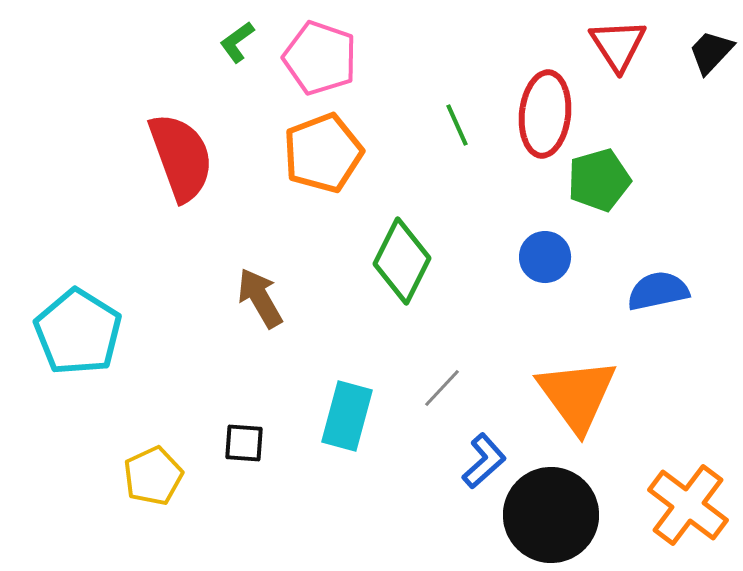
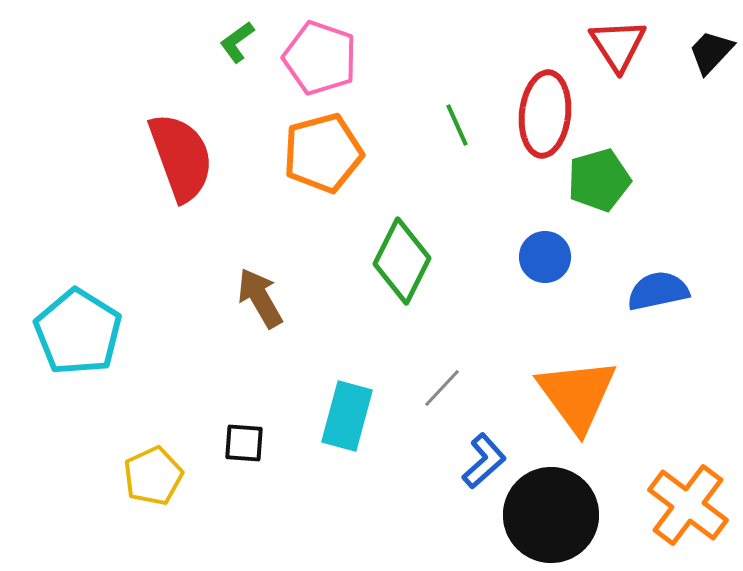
orange pentagon: rotated 6 degrees clockwise
